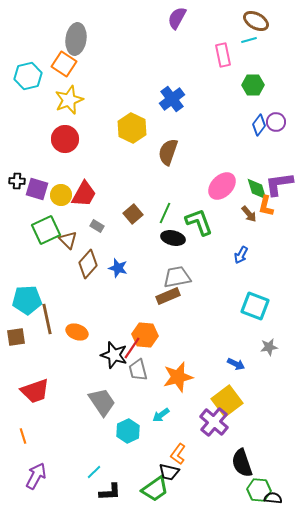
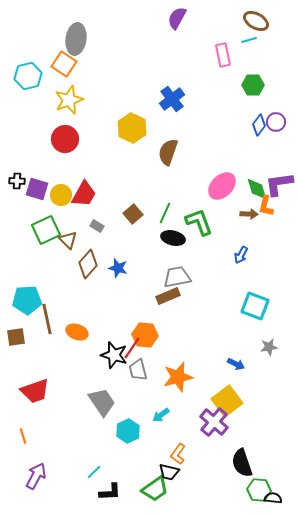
brown arrow at (249, 214): rotated 48 degrees counterclockwise
